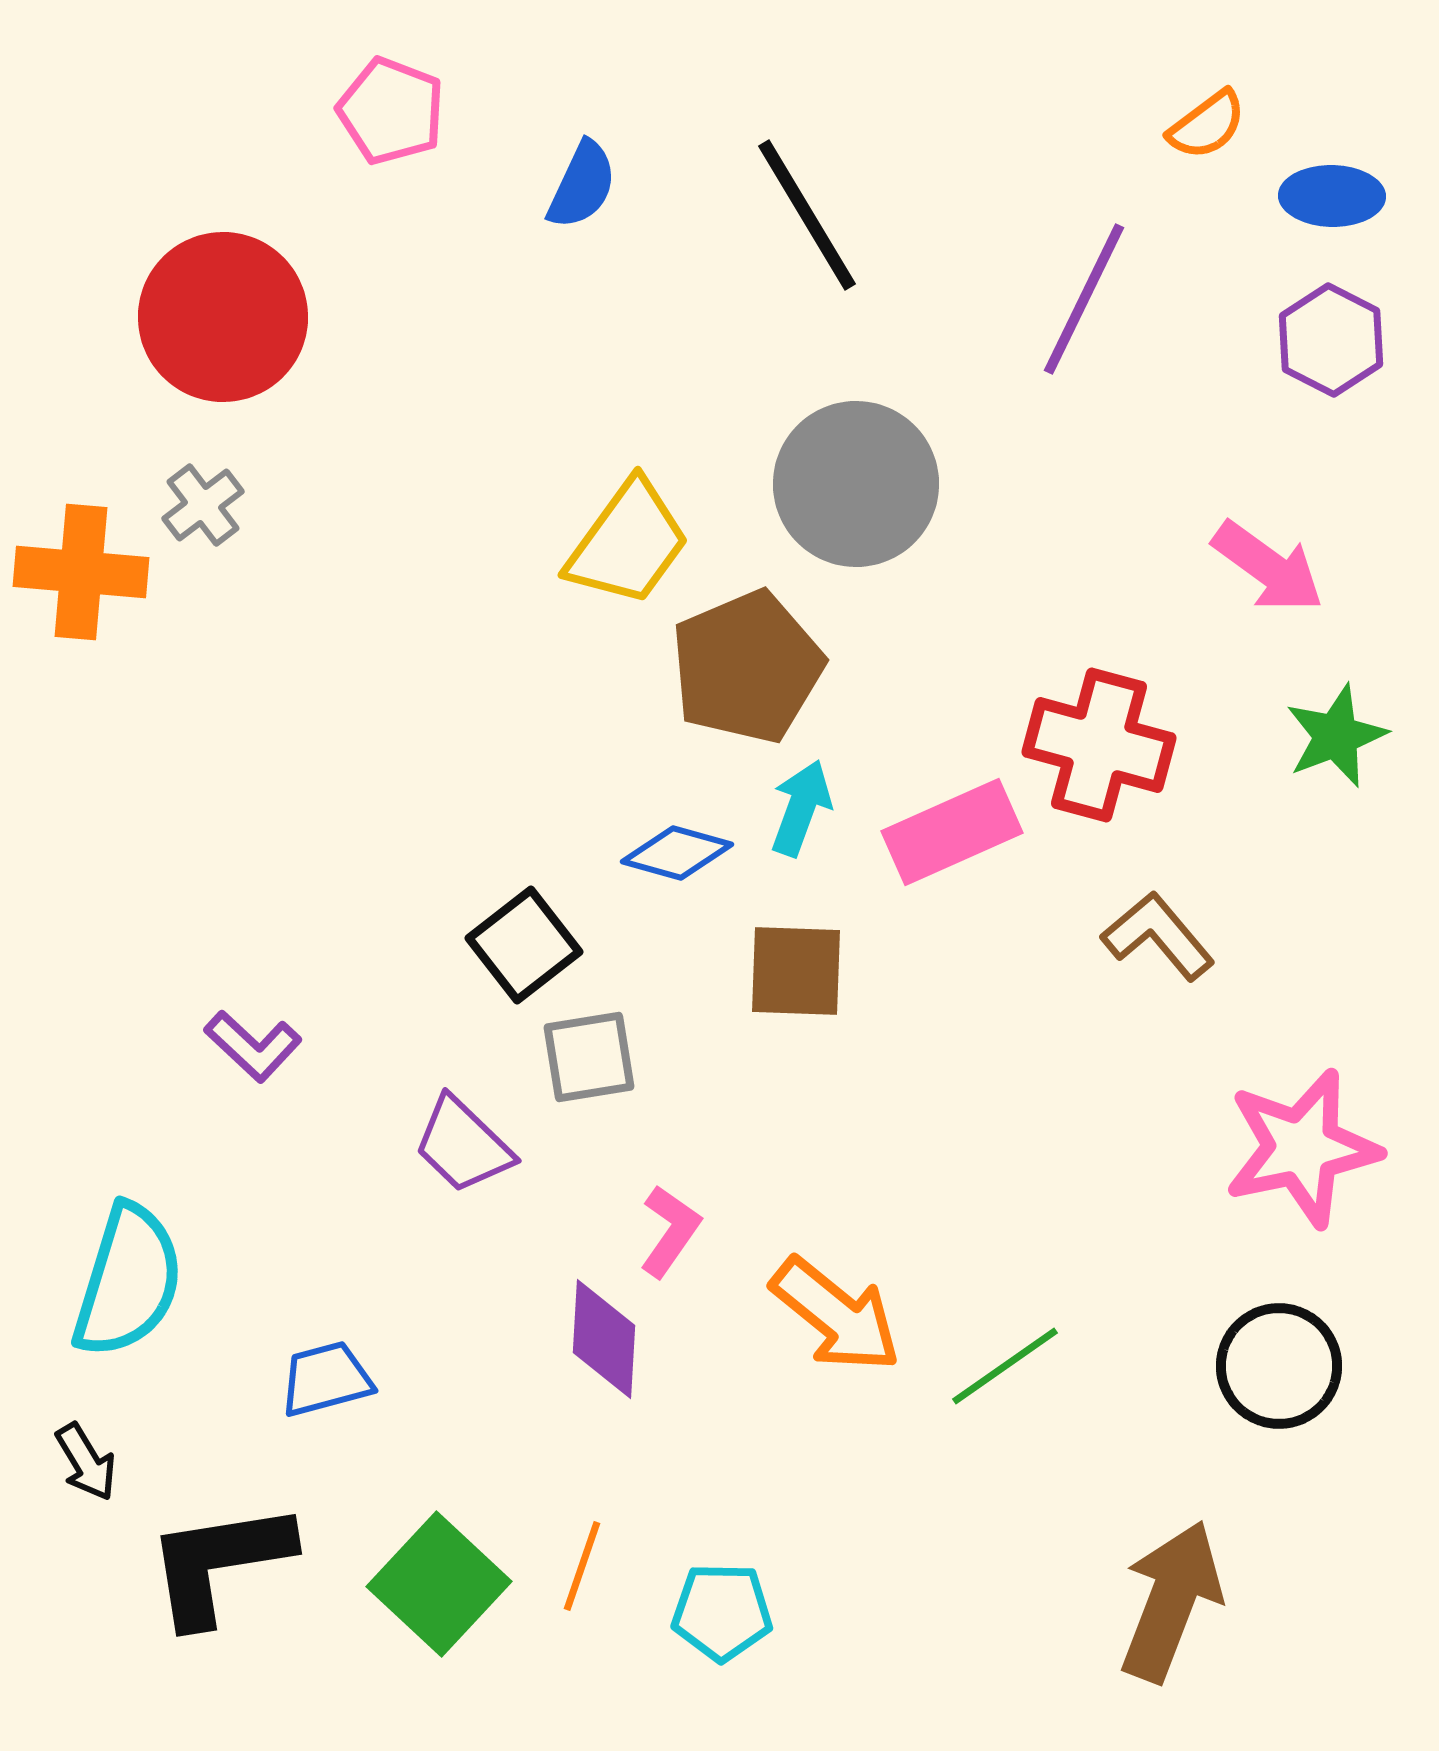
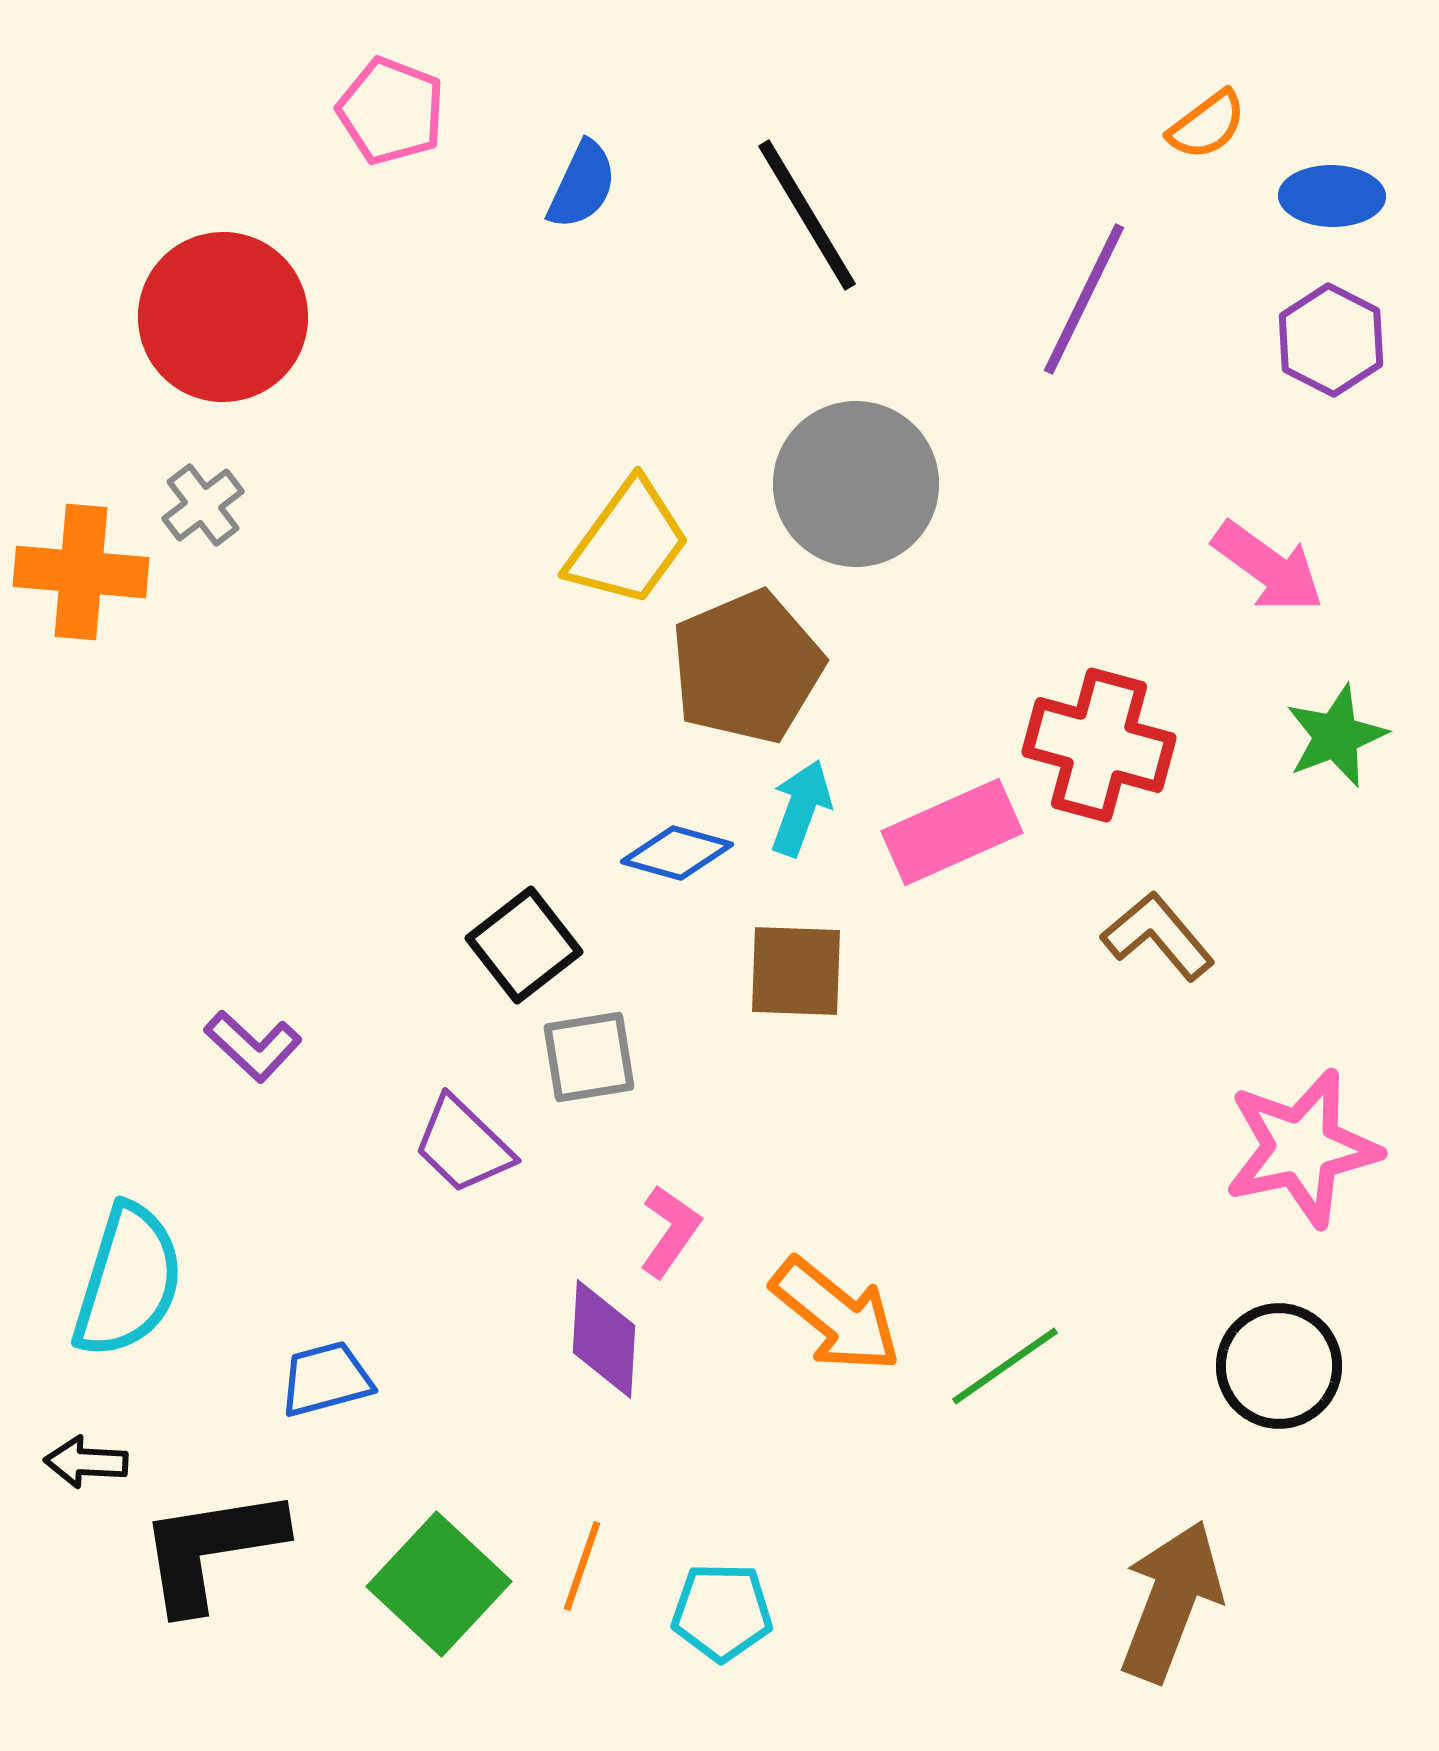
black arrow: rotated 124 degrees clockwise
black L-shape: moved 8 px left, 14 px up
